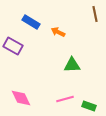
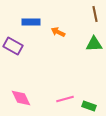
blue rectangle: rotated 30 degrees counterclockwise
green triangle: moved 22 px right, 21 px up
